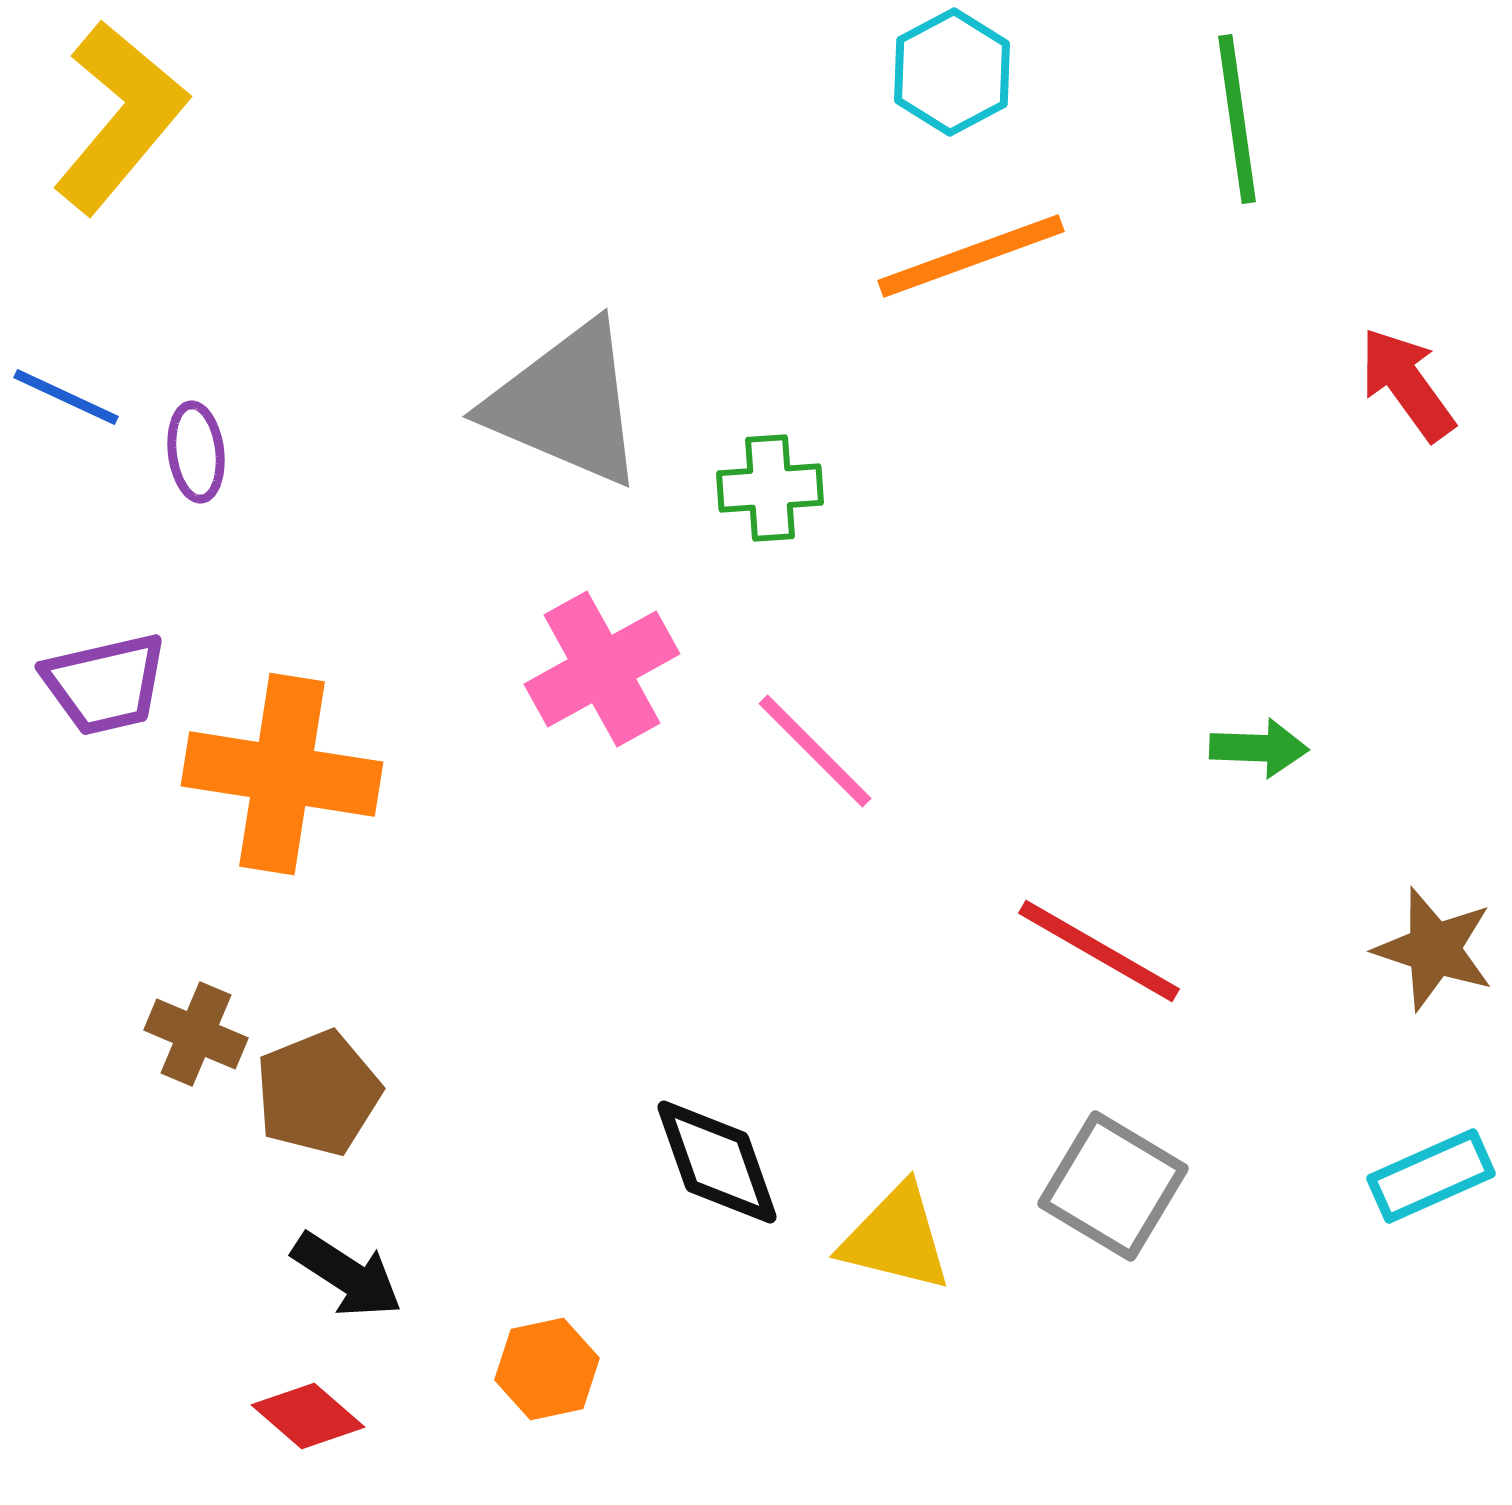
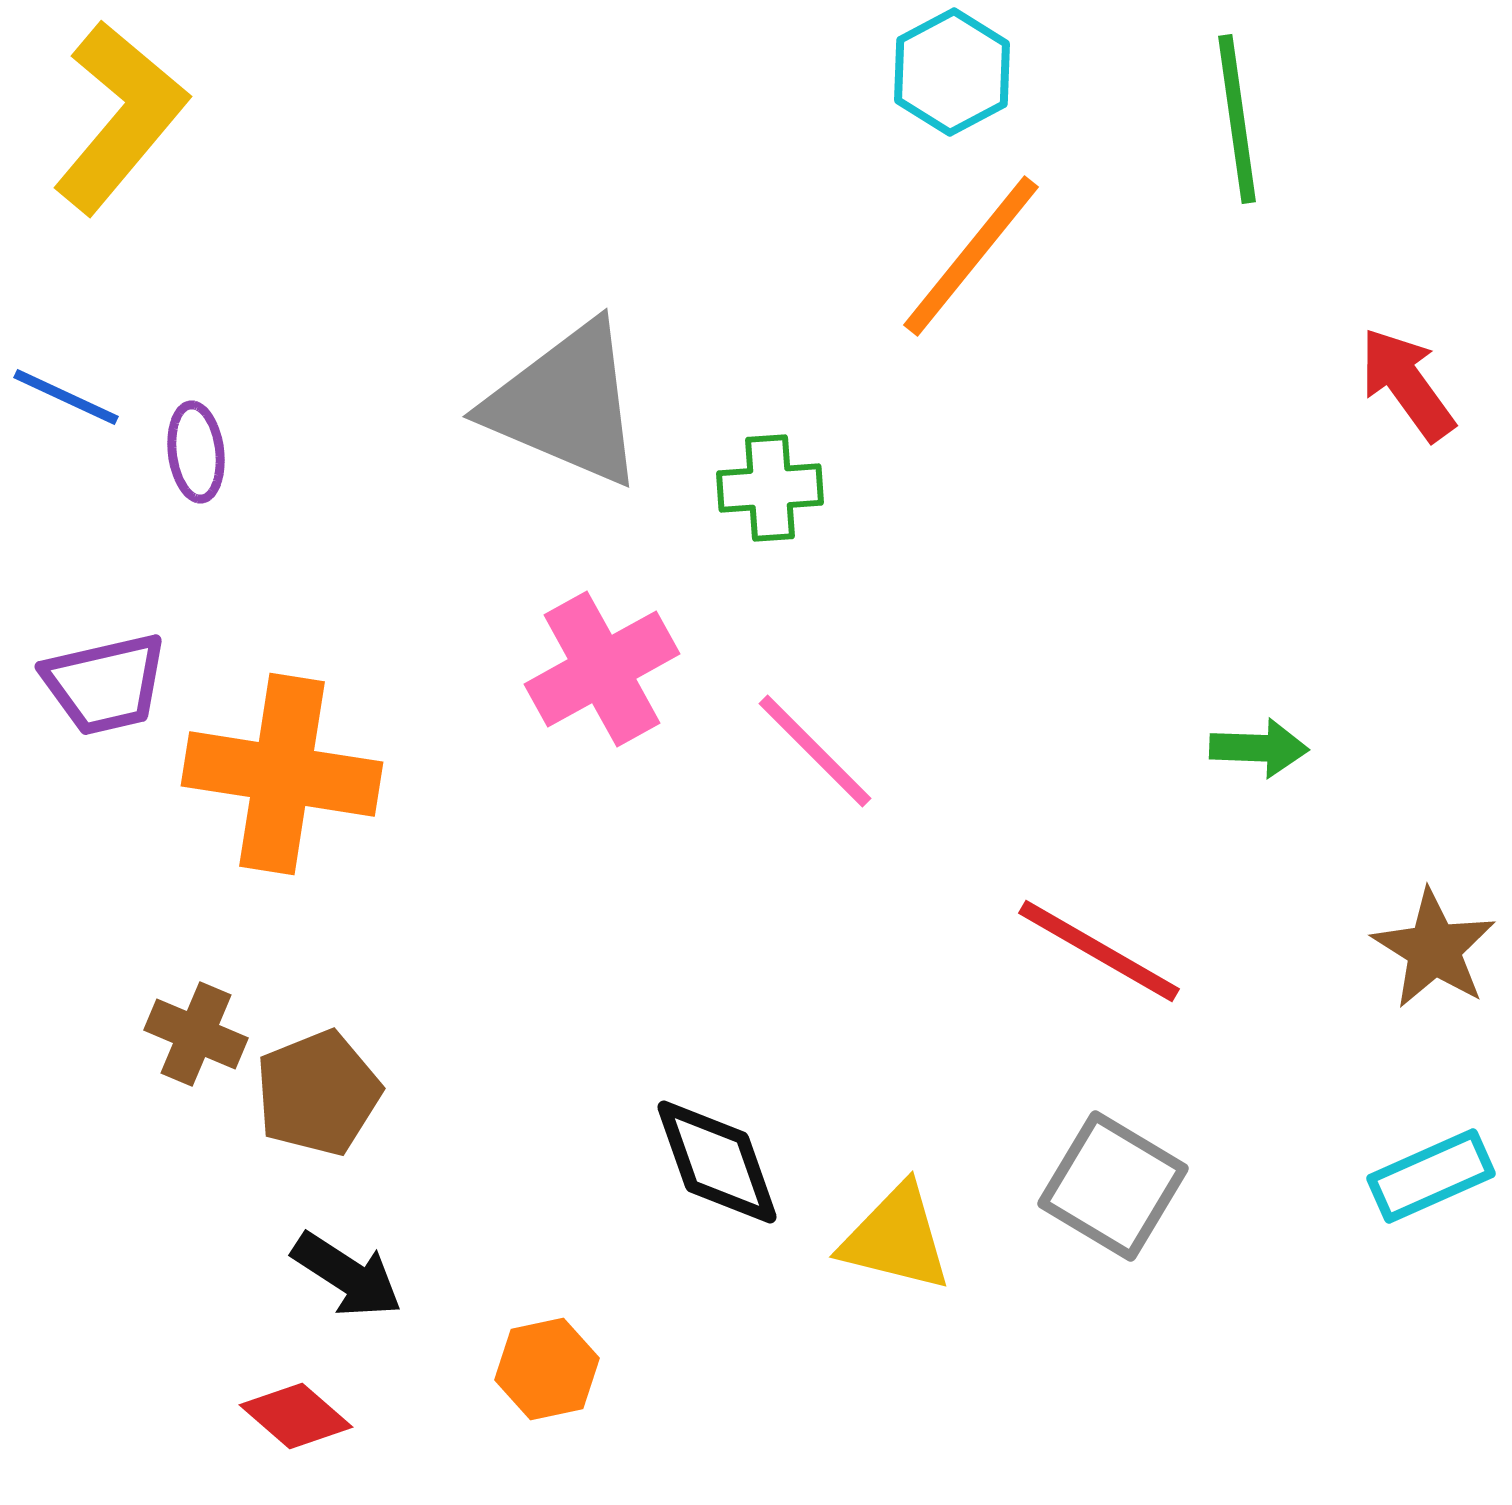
orange line: rotated 31 degrees counterclockwise
brown star: rotated 14 degrees clockwise
red diamond: moved 12 px left
